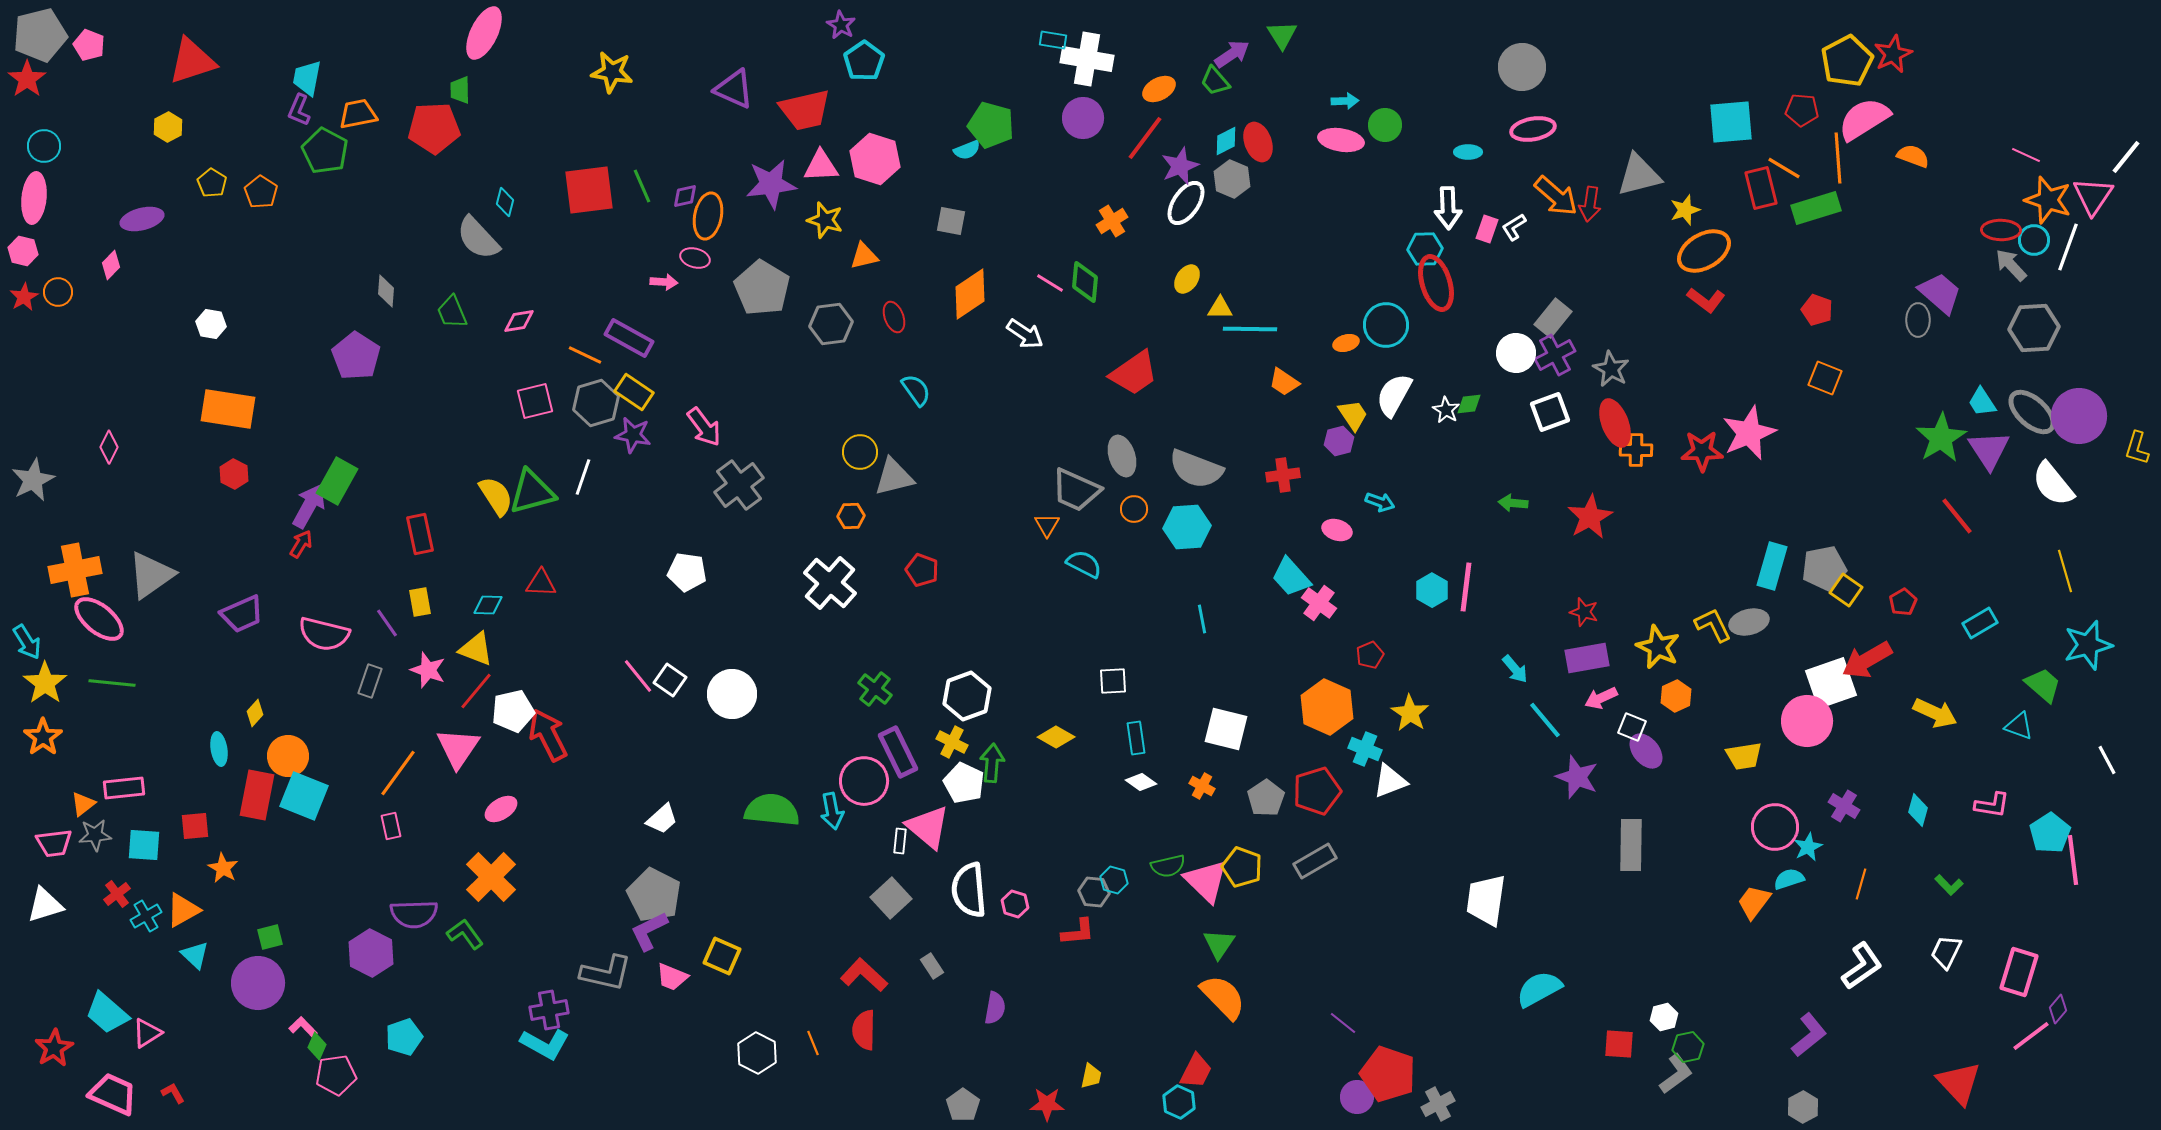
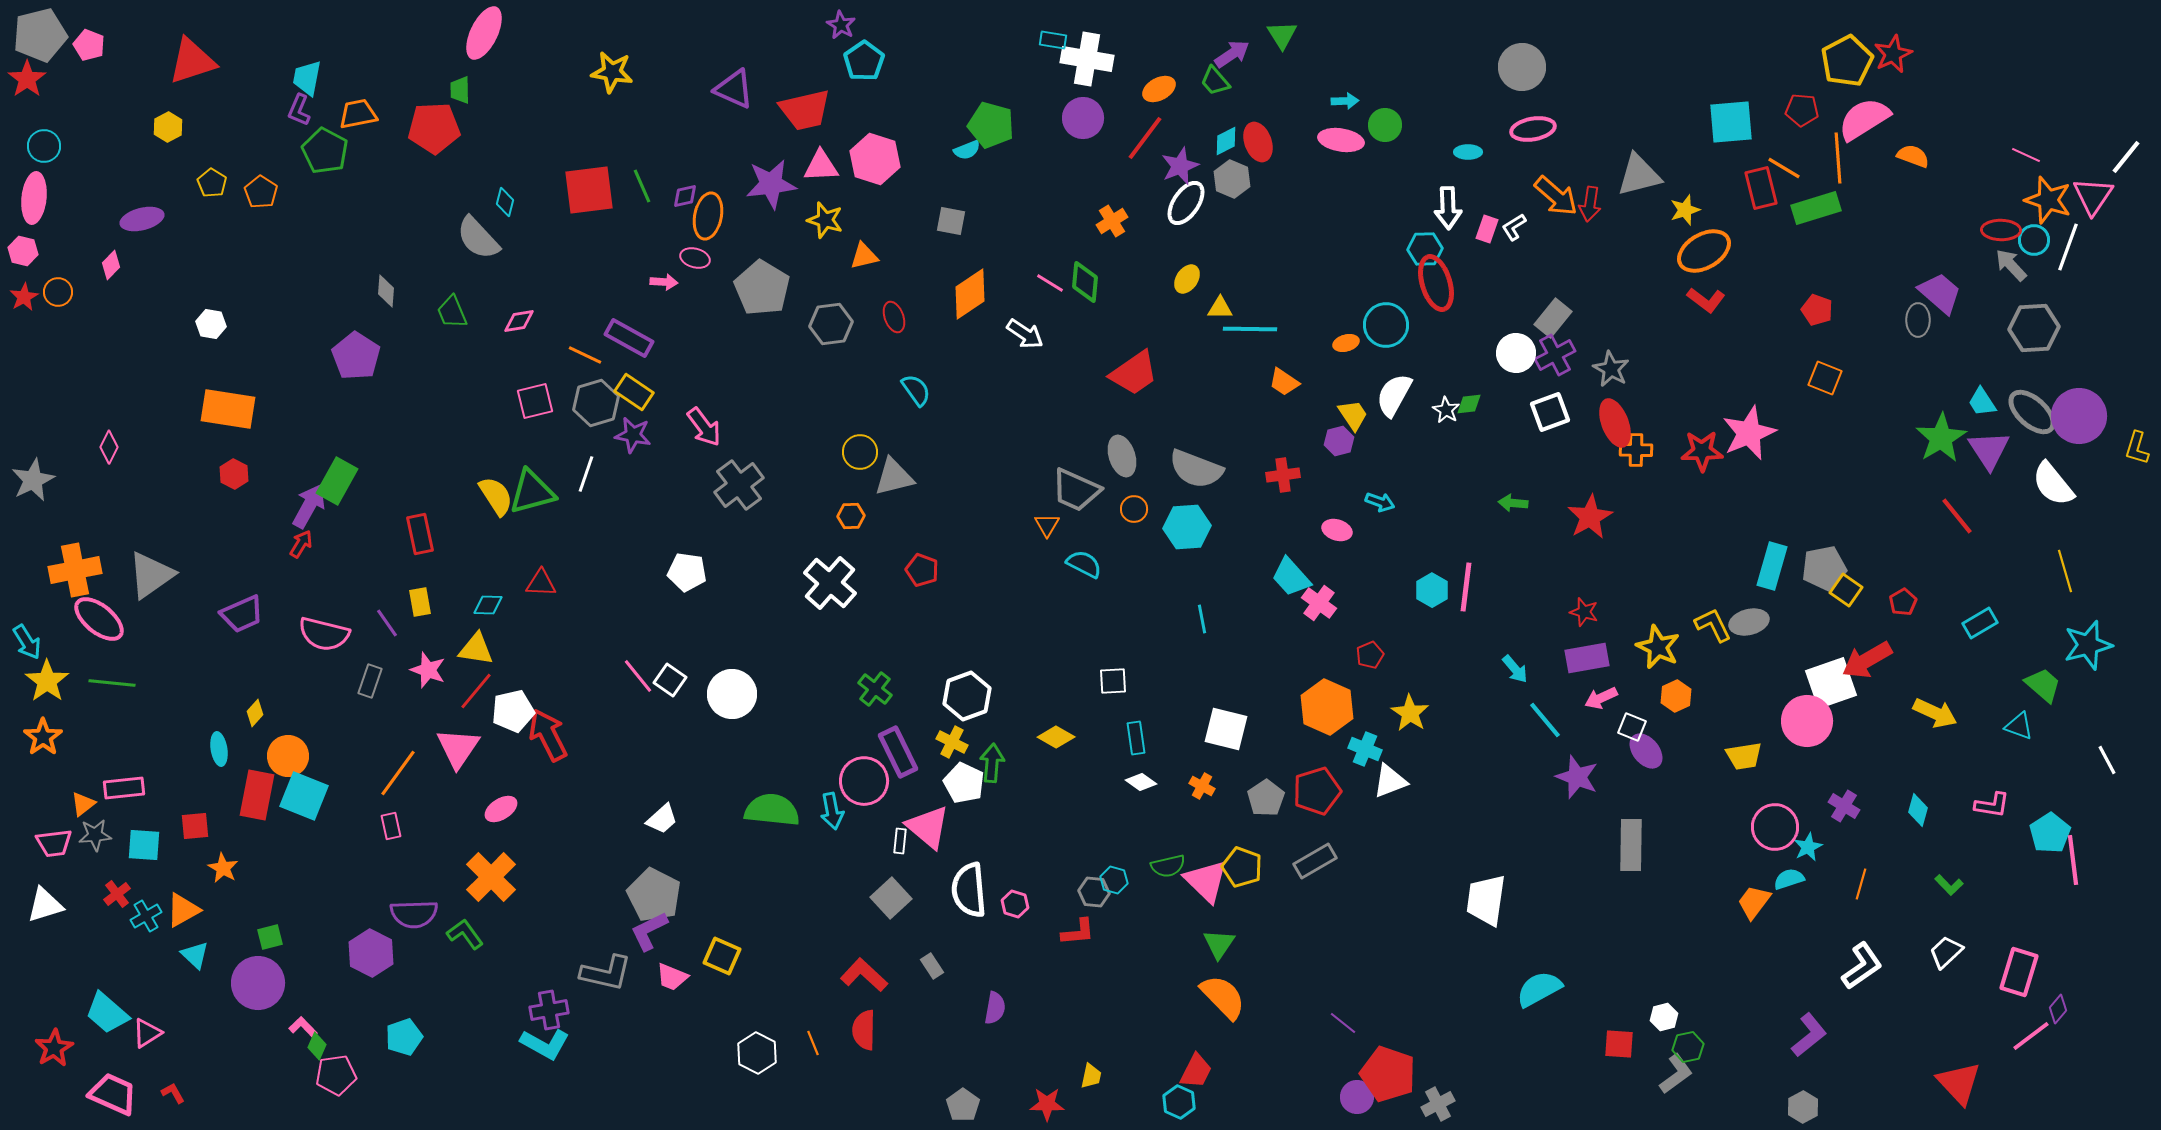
white line at (583, 477): moved 3 px right, 3 px up
yellow triangle at (476, 649): rotated 12 degrees counterclockwise
yellow star at (45, 683): moved 2 px right, 2 px up
white trapezoid at (1946, 952): rotated 21 degrees clockwise
